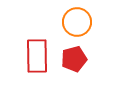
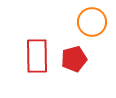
orange circle: moved 15 px right
